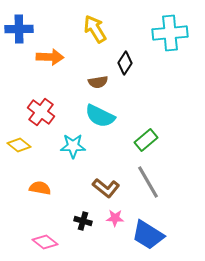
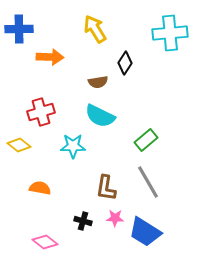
red cross: rotated 36 degrees clockwise
brown L-shape: rotated 60 degrees clockwise
blue trapezoid: moved 3 px left, 3 px up
